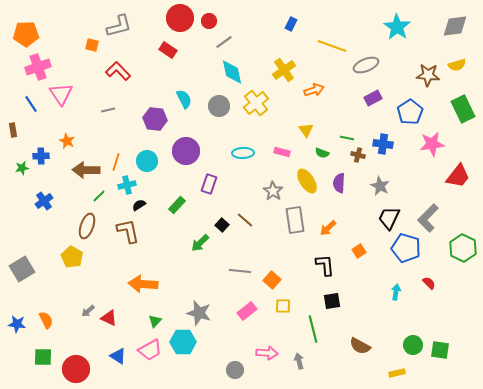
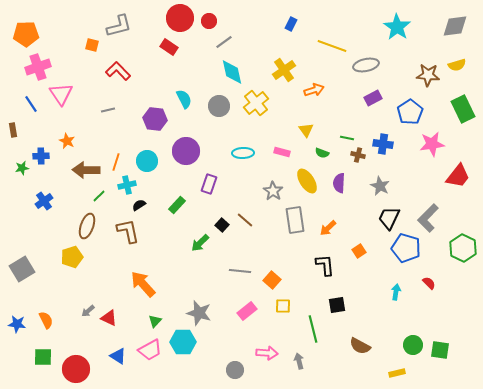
red rectangle at (168, 50): moved 1 px right, 3 px up
gray ellipse at (366, 65): rotated 10 degrees clockwise
yellow pentagon at (72, 257): rotated 25 degrees clockwise
orange arrow at (143, 284): rotated 44 degrees clockwise
black square at (332, 301): moved 5 px right, 4 px down
